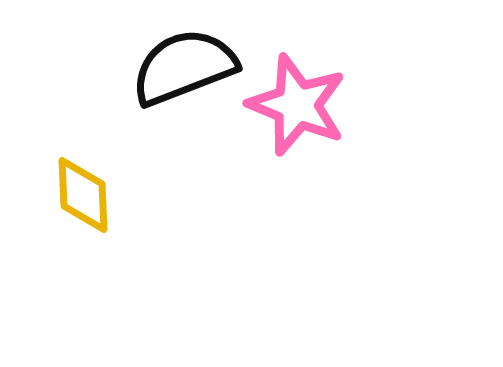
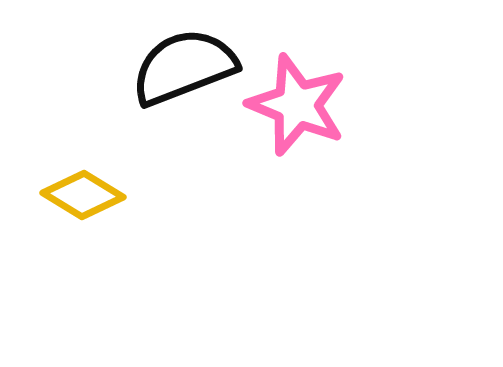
yellow diamond: rotated 56 degrees counterclockwise
